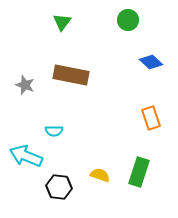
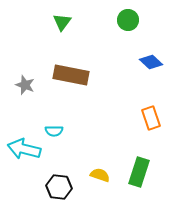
cyan arrow: moved 2 px left, 7 px up; rotated 8 degrees counterclockwise
